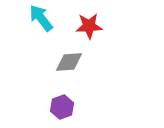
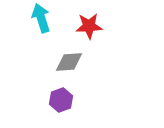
cyan arrow: rotated 20 degrees clockwise
purple hexagon: moved 1 px left, 7 px up
